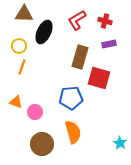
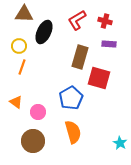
purple rectangle: rotated 16 degrees clockwise
blue pentagon: rotated 25 degrees counterclockwise
orange triangle: rotated 16 degrees clockwise
pink circle: moved 3 px right
brown circle: moved 9 px left, 3 px up
